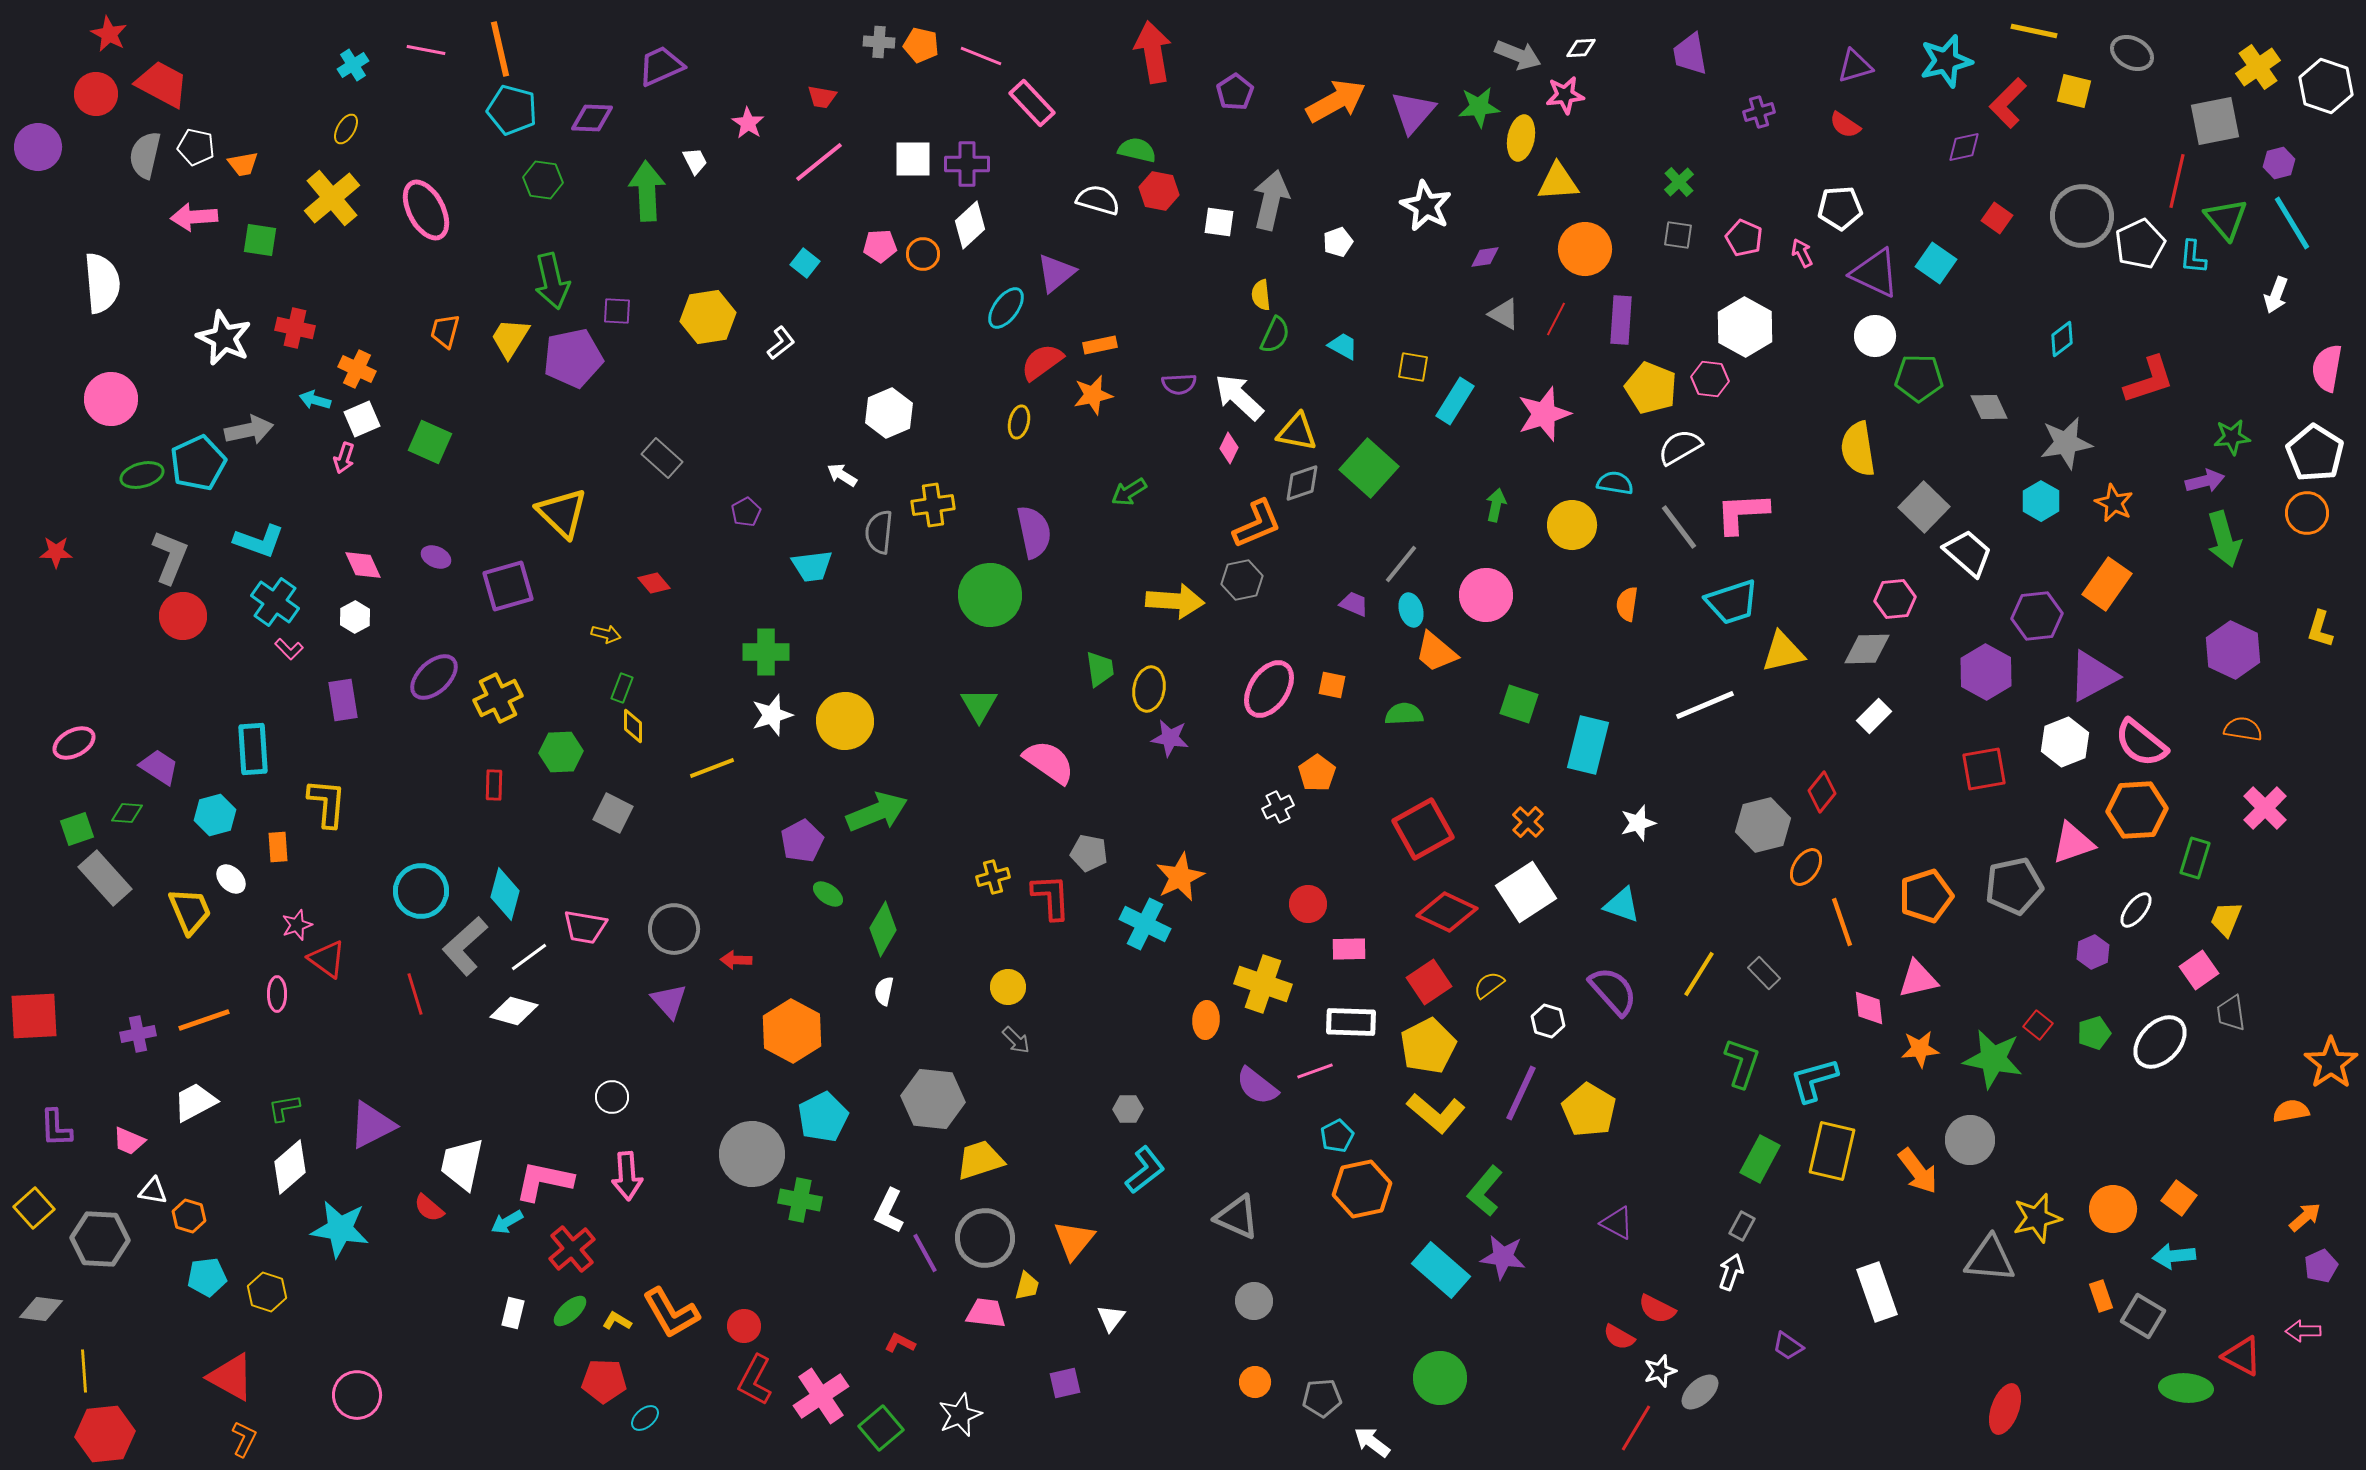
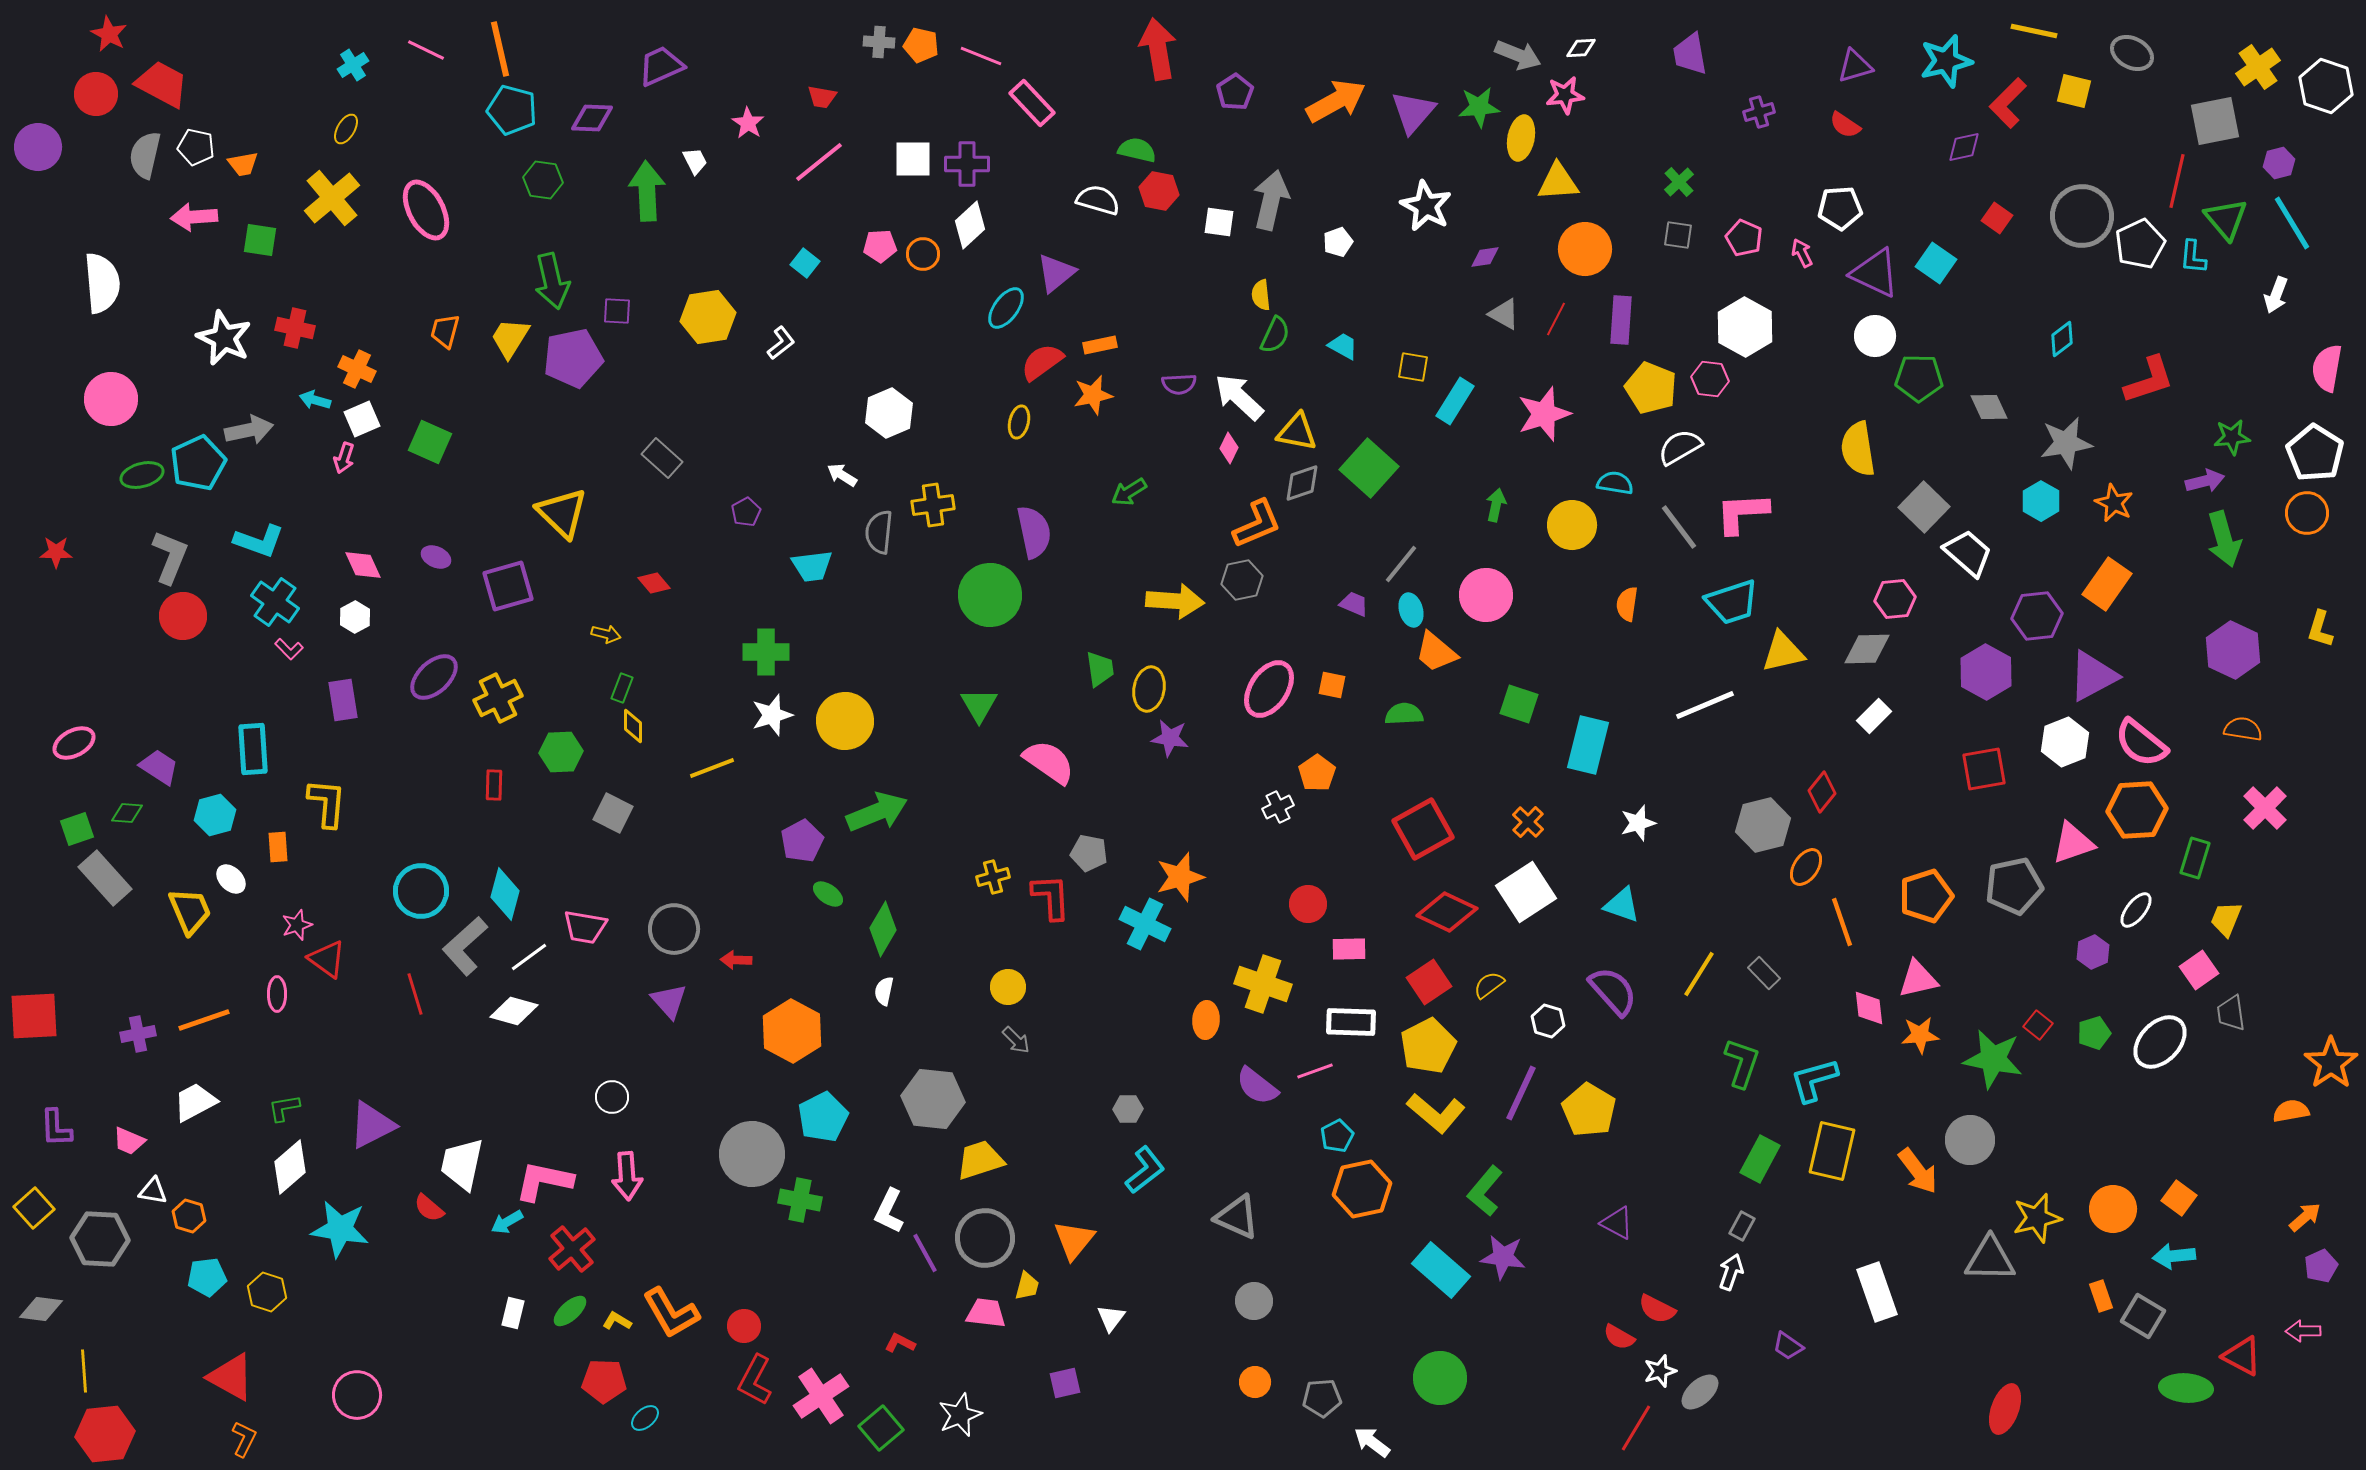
pink line at (426, 50): rotated 15 degrees clockwise
red arrow at (1153, 52): moved 5 px right, 3 px up
orange star at (1180, 877): rotated 9 degrees clockwise
orange star at (1920, 1049): moved 14 px up
gray triangle at (1990, 1259): rotated 4 degrees counterclockwise
